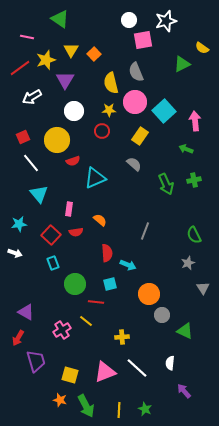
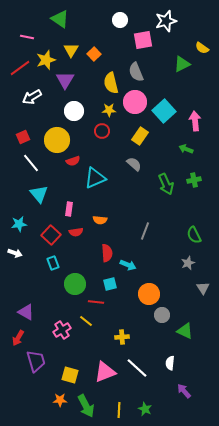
white circle at (129, 20): moved 9 px left
orange semicircle at (100, 220): rotated 144 degrees clockwise
orange star at (60, 400): rotated 16 degrees counterclockwise
